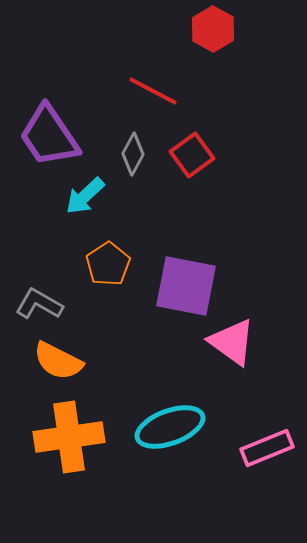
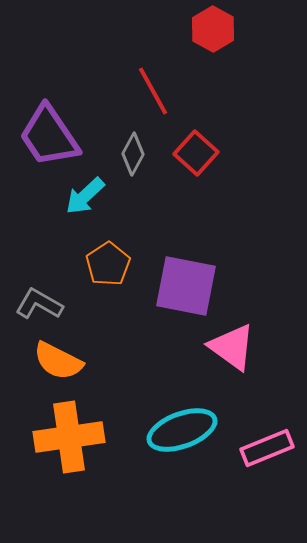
red line: rotated 33 degrees clockwise
red square: moved 4 px right, 2 px up; rotated 12 degrees counterclockwise
pink triangle: moved 5 px down
cyan ellipse: moved 12 px right, 3 px down
